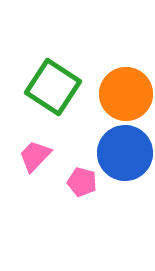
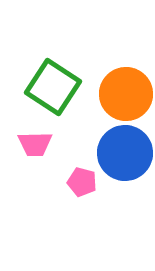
pink trapezoid: moved 12 px up; rotated 135 degrees counterclockwise
